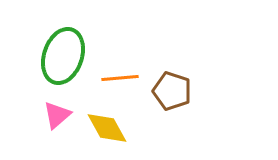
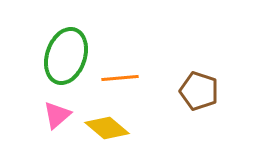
green ellipse: moved 3 px right
brown pentagon: moved 27 px right
yellow diamond: rotated 21 degrees counterclockwise
